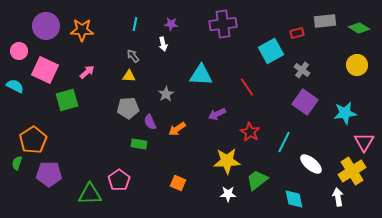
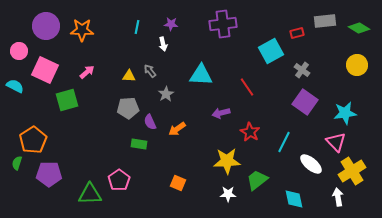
cyan line at (135, 24): moved 2 px right, 3 px down
gray arrow at (133, 56): moved 17 px right, 15 px down
purple arrow at (217, 114): moved 4 px right, 1 px up; rotated 12 degrees clockwise
pink triangle at (364, 142): moved 28 px left; rotated 15 degrees counterclockwise
